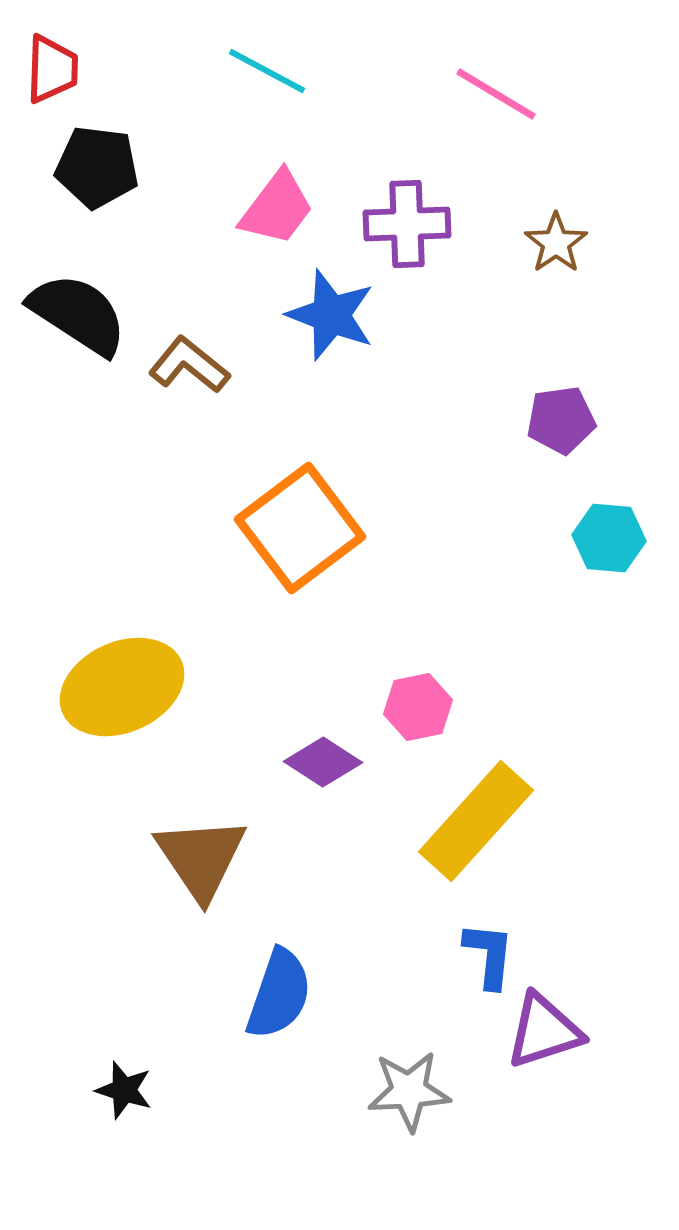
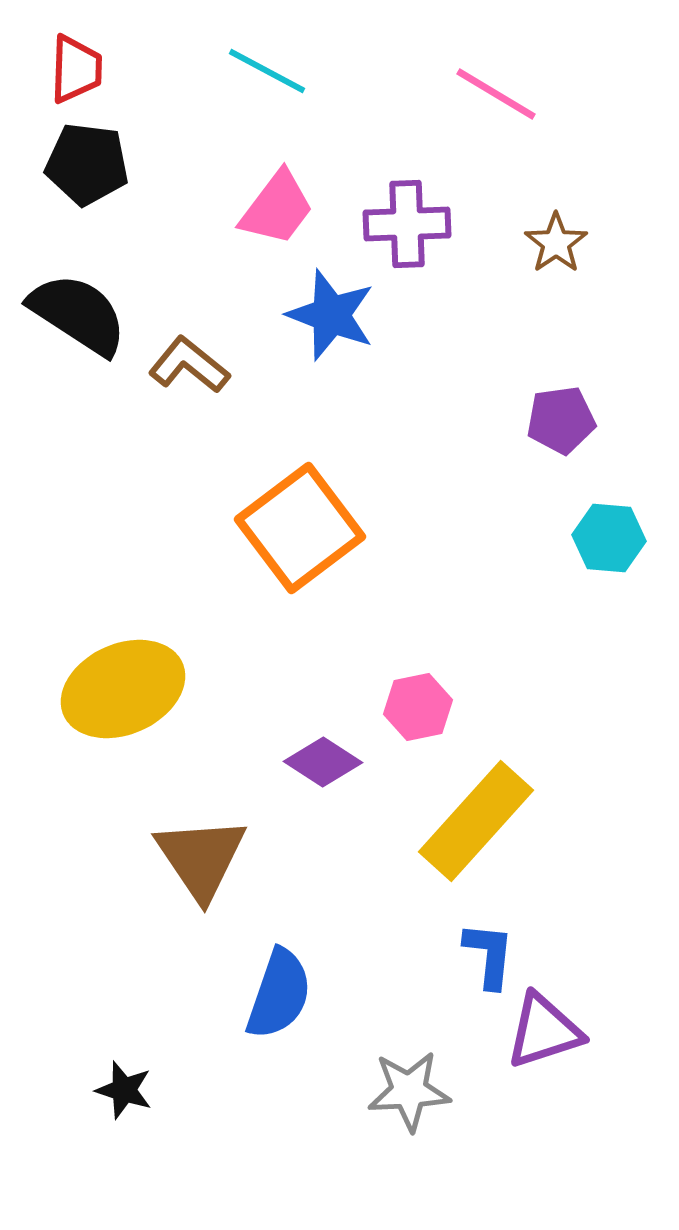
red trapezoid: moved 24 px right
black pentagon: moved 10 px left, 3 px up
yellow ellipse: moved 1 px right, 2 px down
